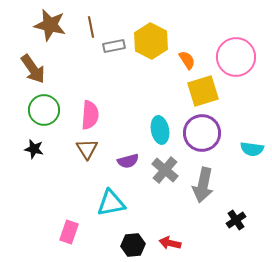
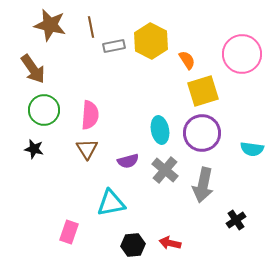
pink circle: moved 6 px right, 3 px up
